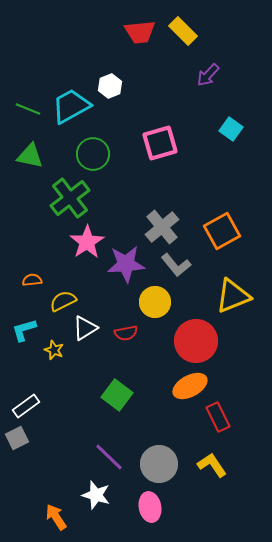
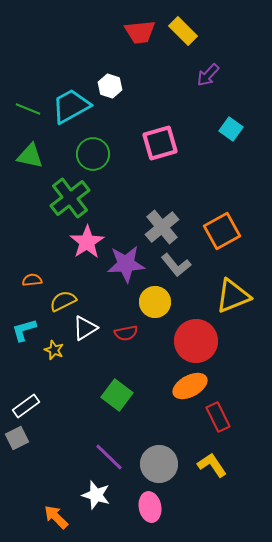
white hexagon: rotated 20 degrees counterclockwise
orange arrow: rotated 12 degrees counterclockwise
